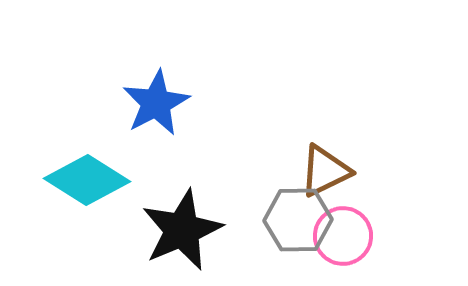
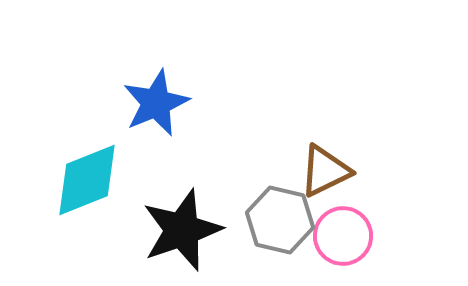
blue star: rotated 4 degrees clockwise
cyan diamond: rotated 54 degrees counterclockwise
gray hexagon: moved 18 px left; rotated 14 degrees clockwise
black star: rotated 4 degrees clockwise
